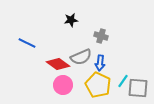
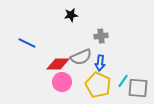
black star: moved 5 px up
gray cross: rotated 24 degrees counterclockwise
red diamond: rotated 35 degrees counterclockwise
pink circle: moved 1 px left, 3 px up
